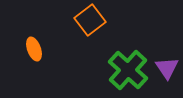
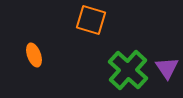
orange square: moved 1 px right; rotated 36 degrees counterclockwise
orange ellipse: moved 6 px down
